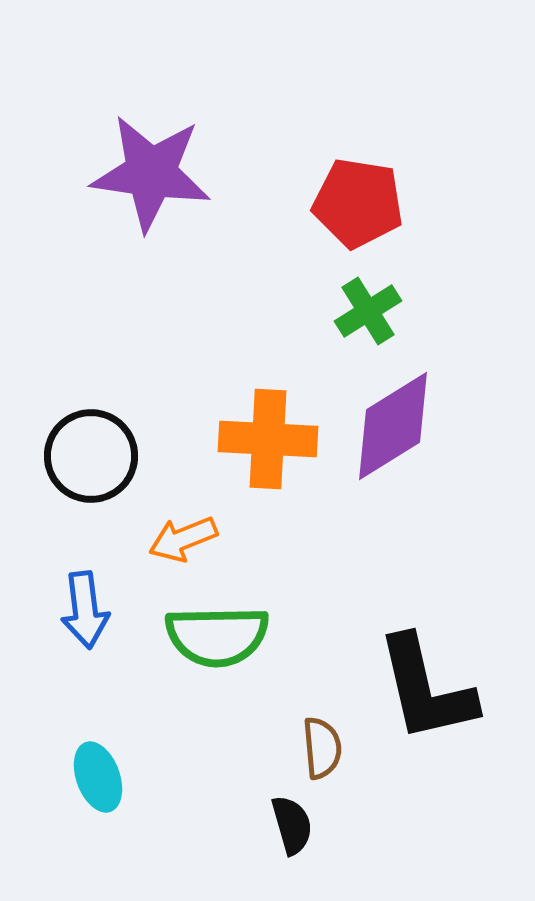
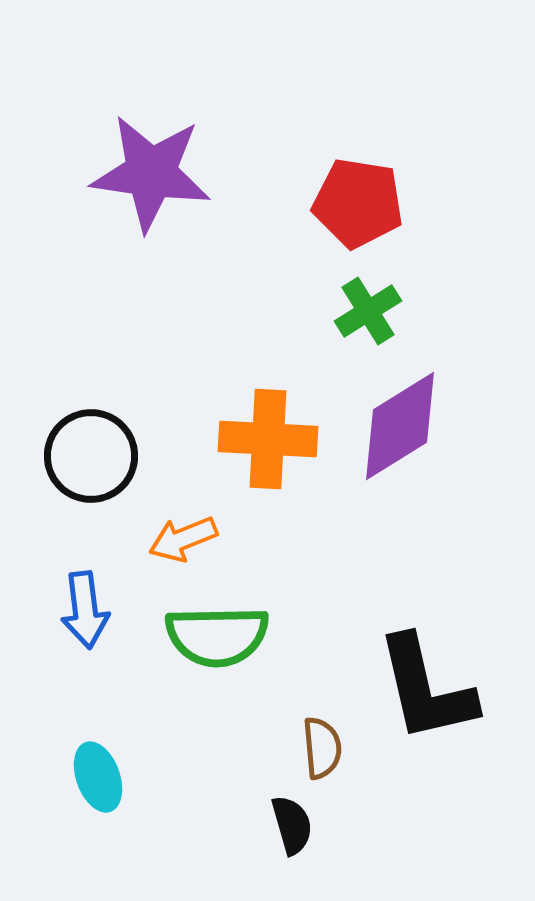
purple diamond: moved 7 px right
